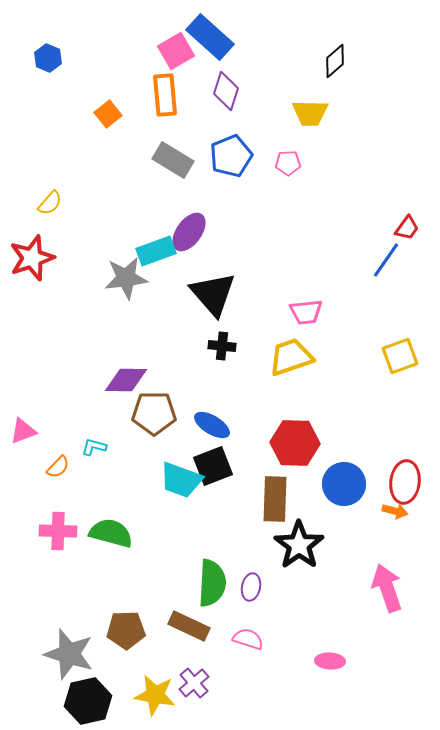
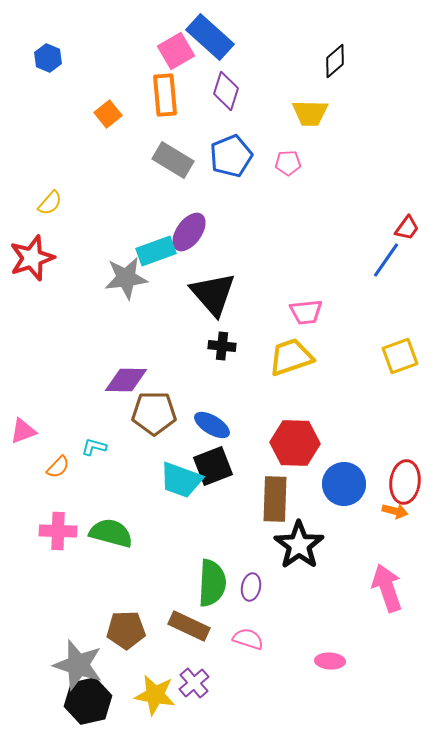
gray star at (69, 654): moved 9 px right, 11 px down
